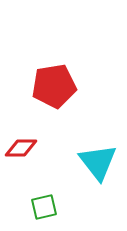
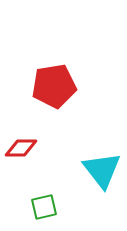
cyan triangle: moved 4 px right, 8 px down
